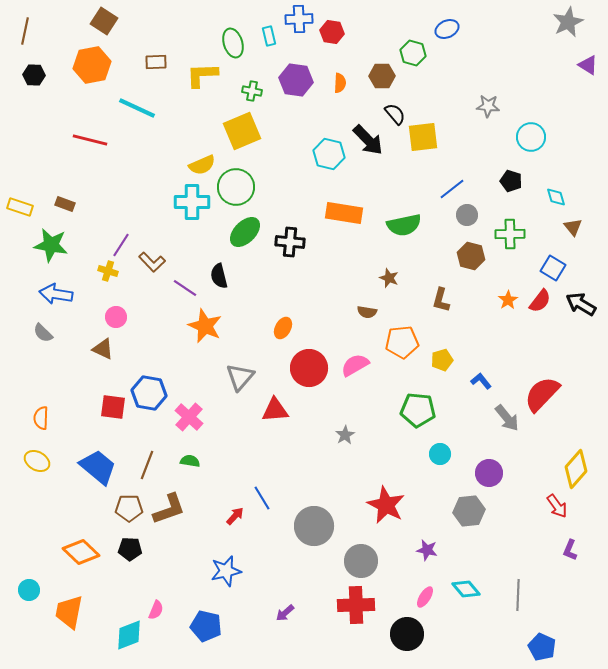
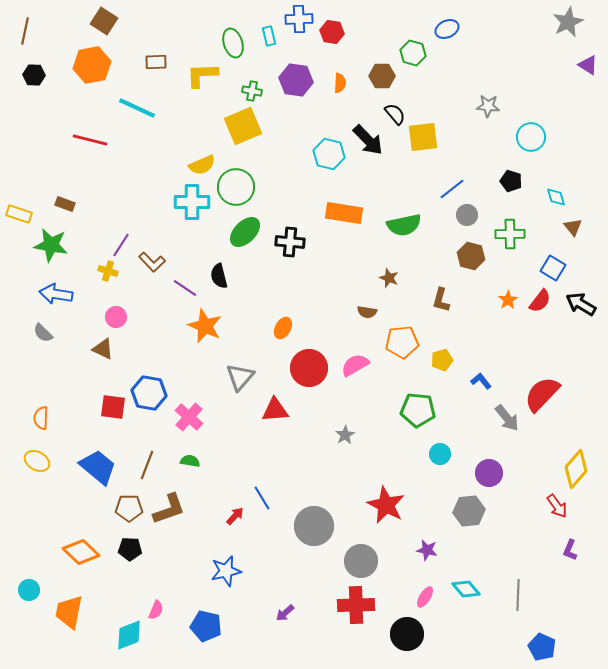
yellow square at (242, 131): moved 1 px right, 5 px up
yellow rectangle at (20, 207): moved 1 px left, 7 px down
